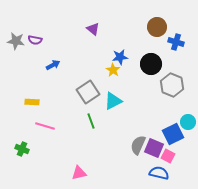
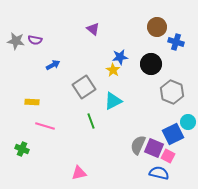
gray hexagon: moved 7 px down
gray square: moved 4 px left, 5 px up
